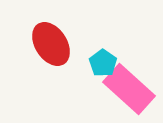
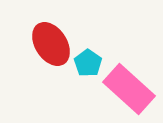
cyan pentagon: moved 15 px left
